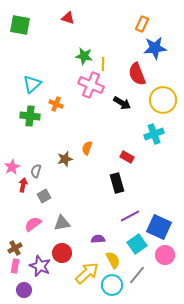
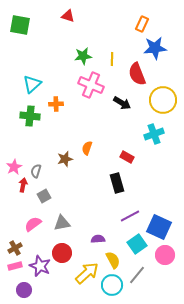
red triangle: moved 2 px up
green star: moved 1 px left; rotated 18 degrees counterclockwise
yellow line: moved 9 px right, 5 px up
orange cross: rotated 24 degrees counterclockwise
pink star: moved 2 px right
pink rectangle: rotated 64 degrees clockwise
